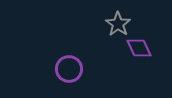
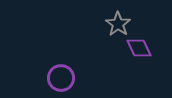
purple circle: moved 8 px left, 9 px down
